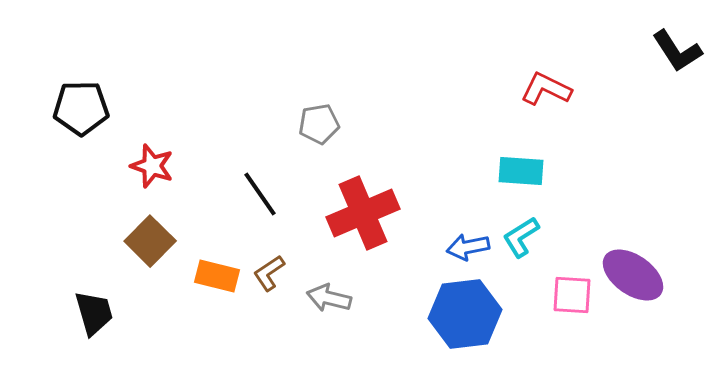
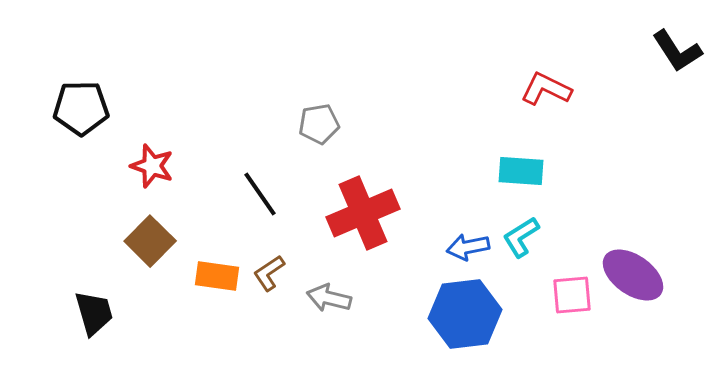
orange rectangle: rotated 6 degrees counterclockwise
pink square: rotated 9 degrees counterclockwise
